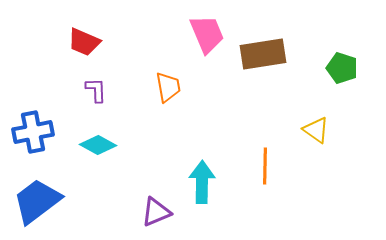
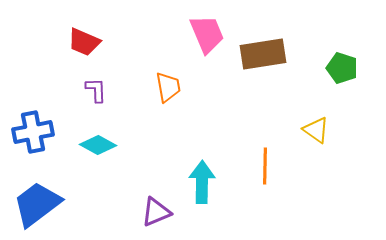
blue trapezoid: moved 3 px down
